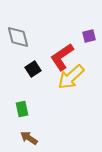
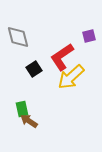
black square: moved 1 px right
brown arrow: moved 17 px up
